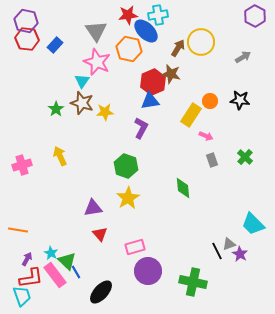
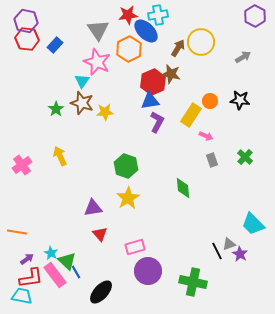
gray triangle at (96, 31): moved 2 px right, 1 px up
orange hexagon at (129, 49): rotated 20 degrees clockwise
purple L-shape at (141, 128): moved 16 px right, 6 px up
pink cross at (22, 165): rotated 18 degrees counterclockwise
orange line at (18, 230): moved 1 px left, 2 px down
purple arrow at (27, 259): rotated 24 degrees clockwise
cyan trapezoid at (22, 296): rotated 60 degrees counterclockwise
